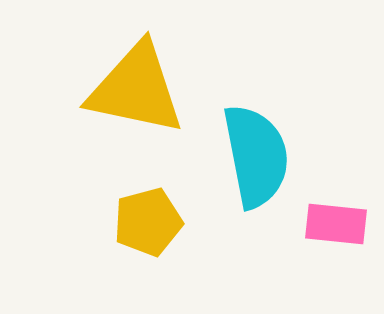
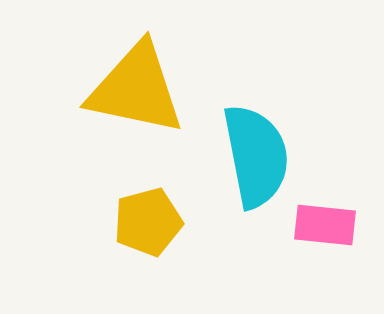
pink rectangle: moved 11 px left, 1 px down
